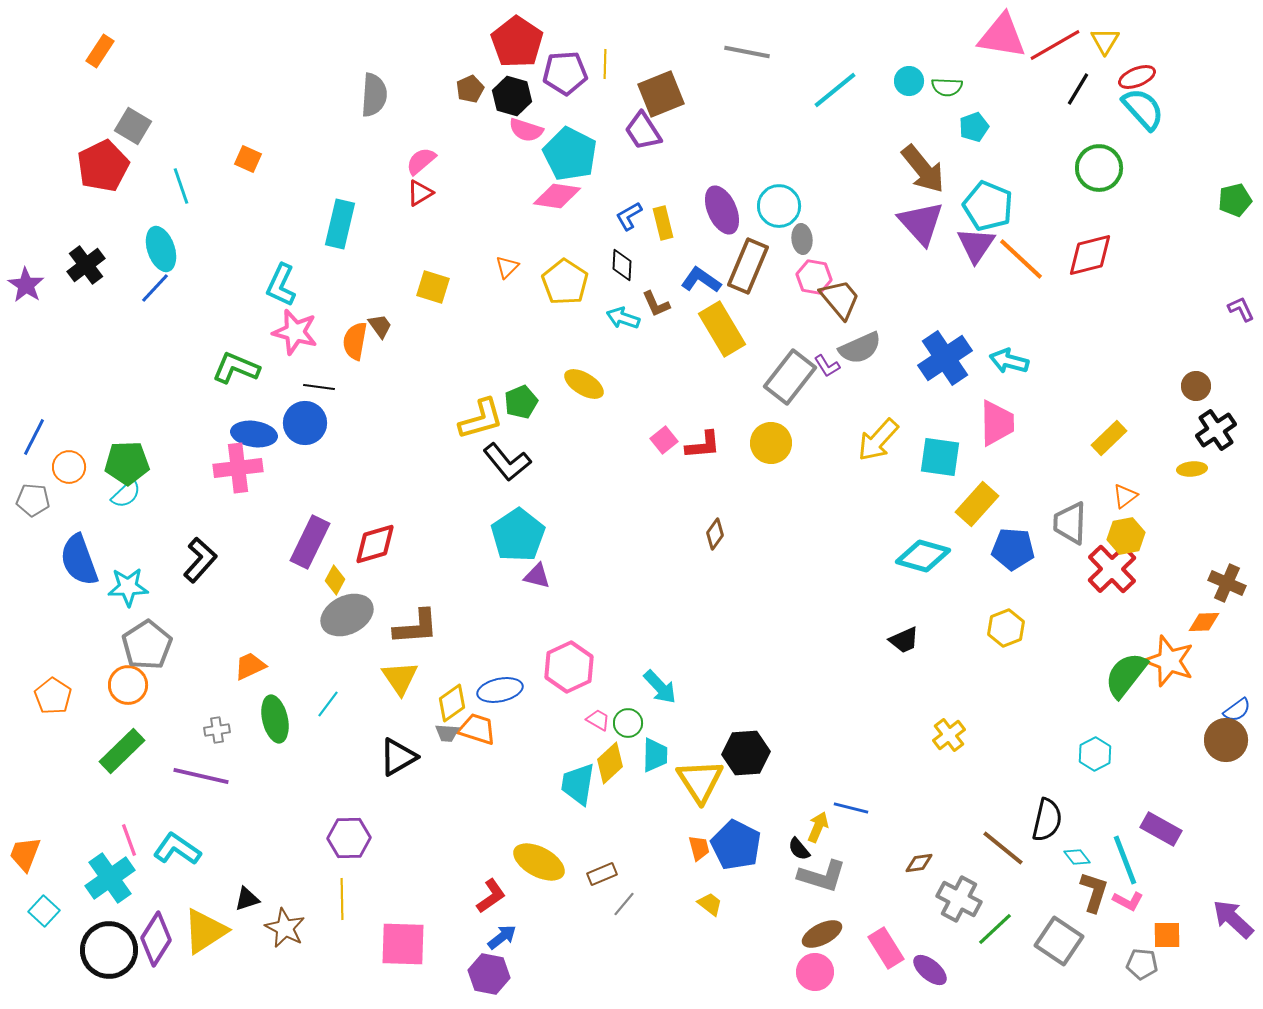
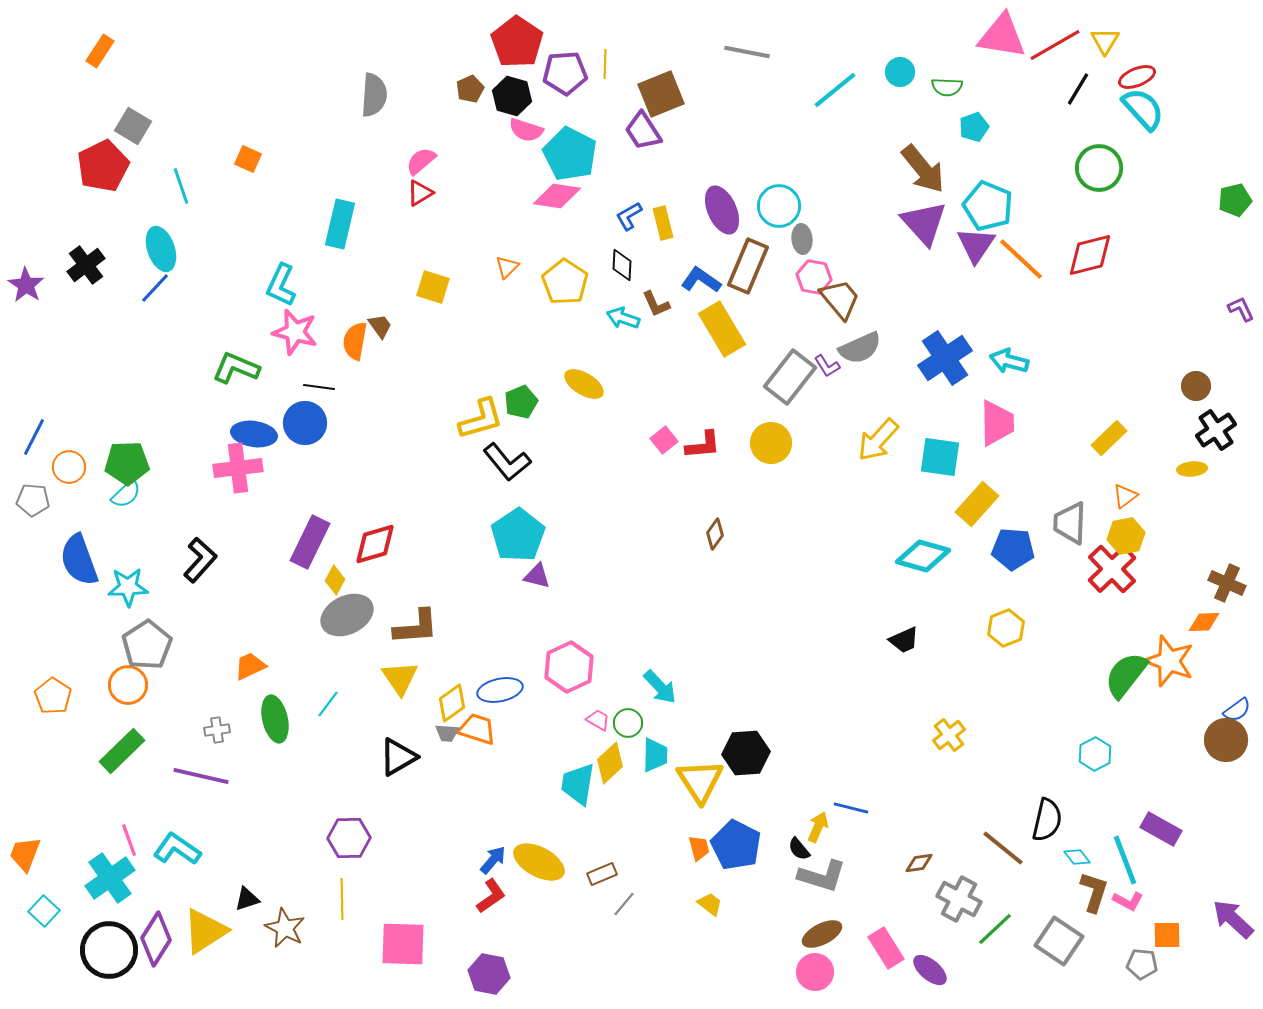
cyan circle at (909, 81): moved 9 px left, 9 px up
purple triangle at (921, 223): moved 3 px right
blue arrow at (502, 937): moved 9 px left, 77 px up; rotated 12 degrees counterclockwise
